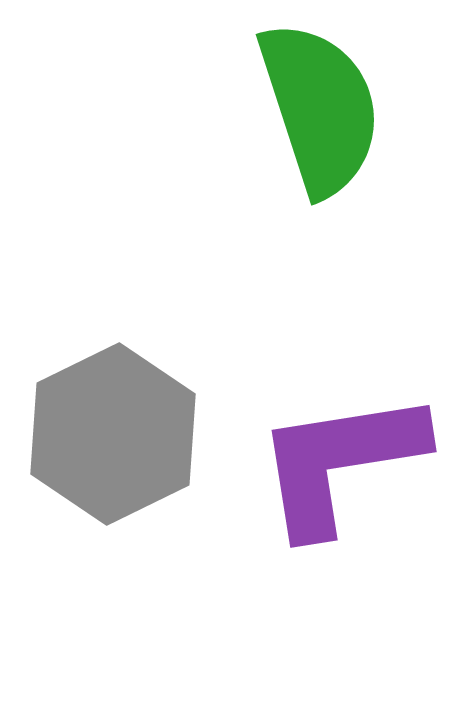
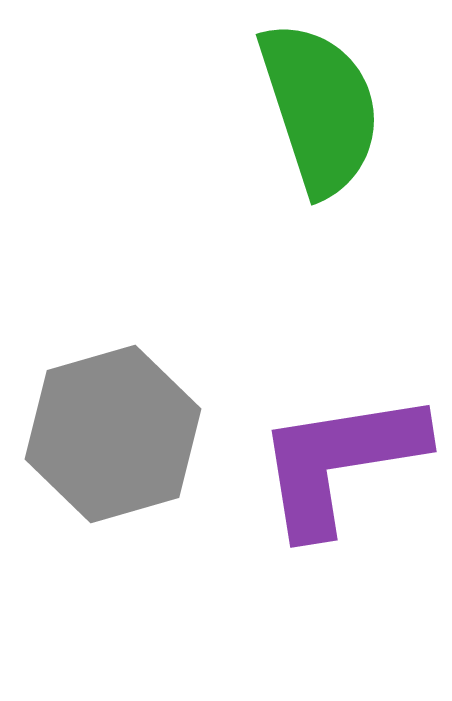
gray hexagon: rotated 10 degrees clockwise
